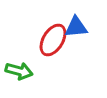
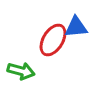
green arrow: moved 2 px right
